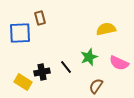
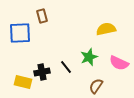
brown rectangle: moved 2 px right, 2 px up
yellow rectangle: rotated 18 degrees counterclockwise
